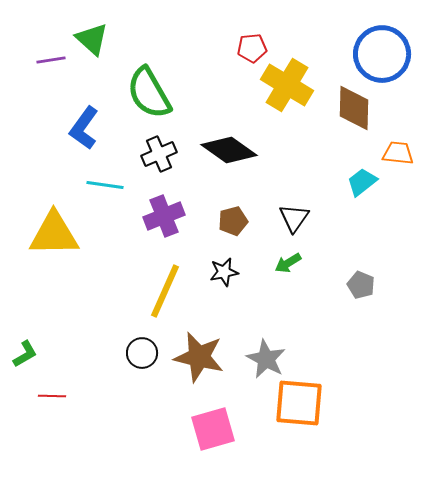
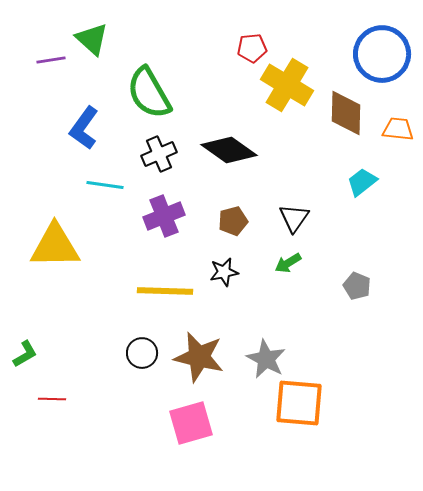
brown diamond: moved 8 px left, 5 px down
orange trapezoid: moved 24 px up
yellow triangle: moved 1 px right, 12 px down
gray pentagon: moved 4 px left, 1 px down
yellow line: rotated 68 degrees clockwise
red line: moved 3 px down
pink square: moved 22 px left, 6 px up
